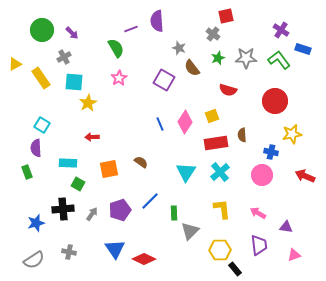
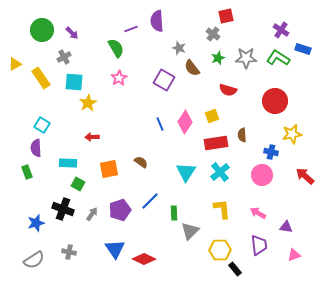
green L-shape at (279, 60): moved 1 px left, 2 px up; rotated 20 degrees counterclockwise
red arrow at (305, 176): rotated 18 degrees clockwise
black cross at (63, 209): rotated 25 degrees clockwise
